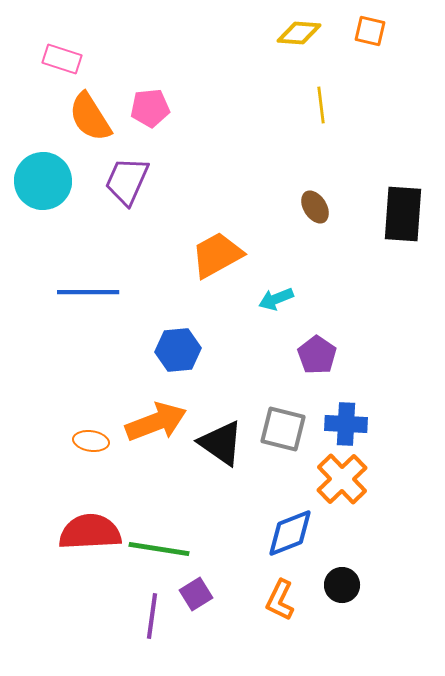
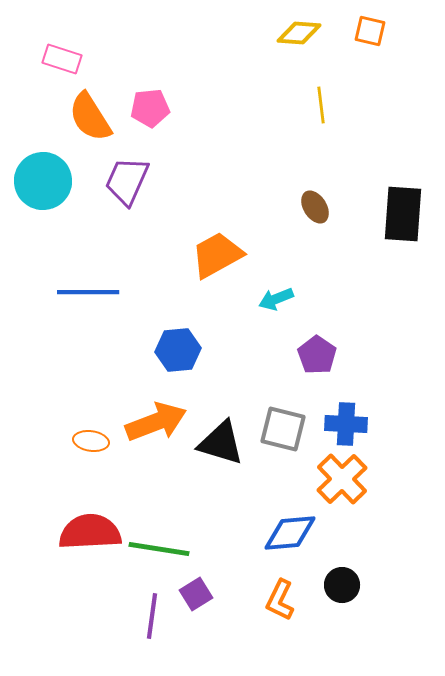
black triangle: rotated 18 degrees counterclockwise
blue diamond: rotated 16 degrees clockwise
